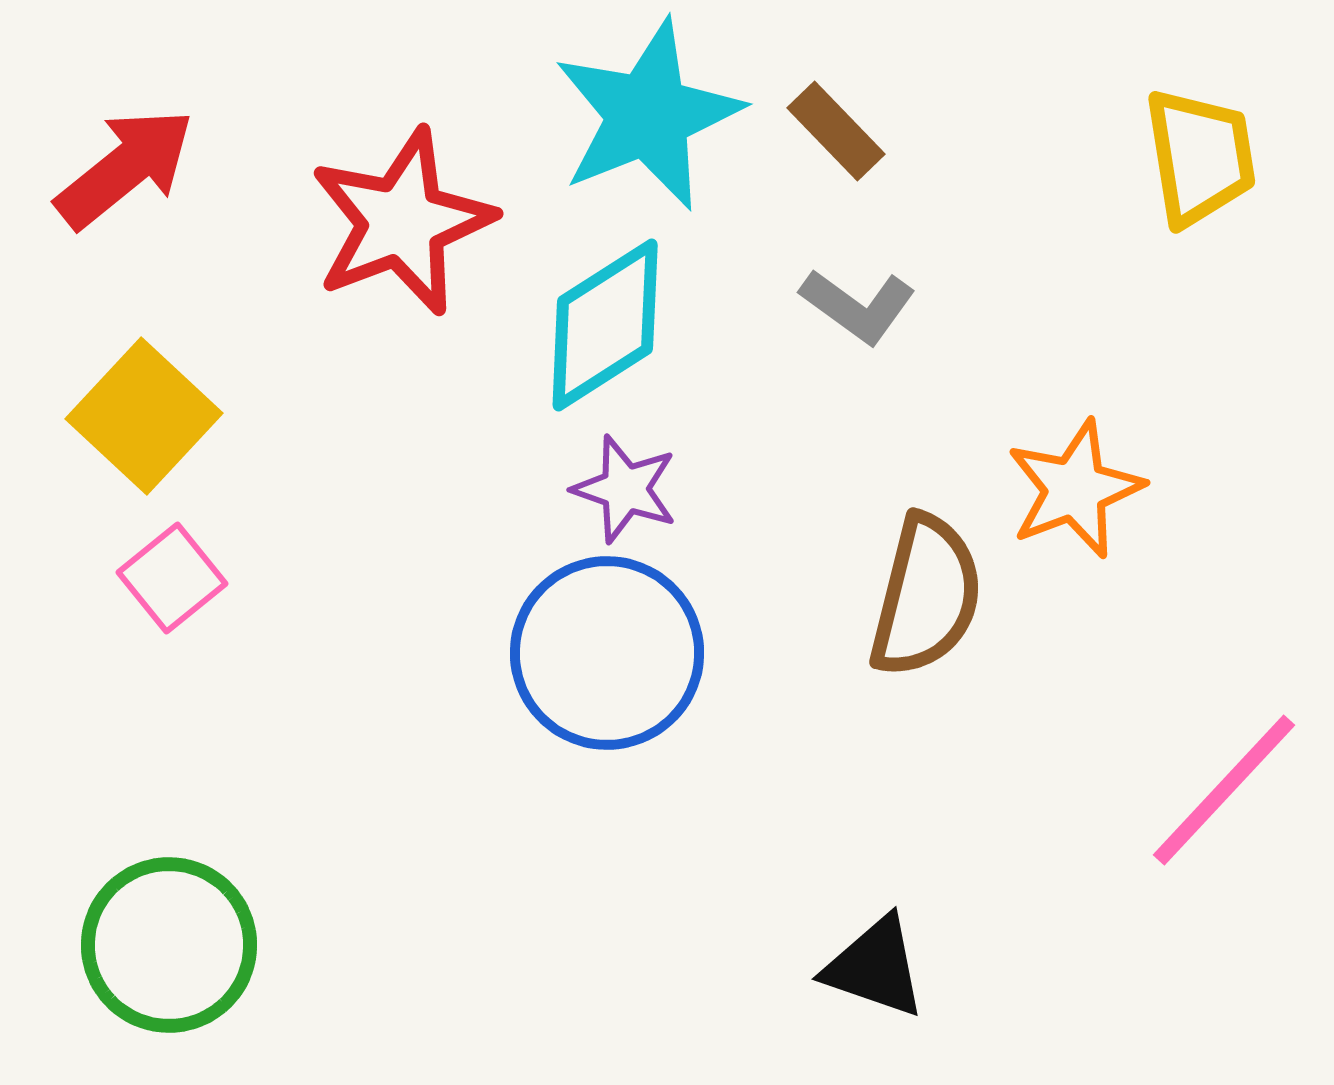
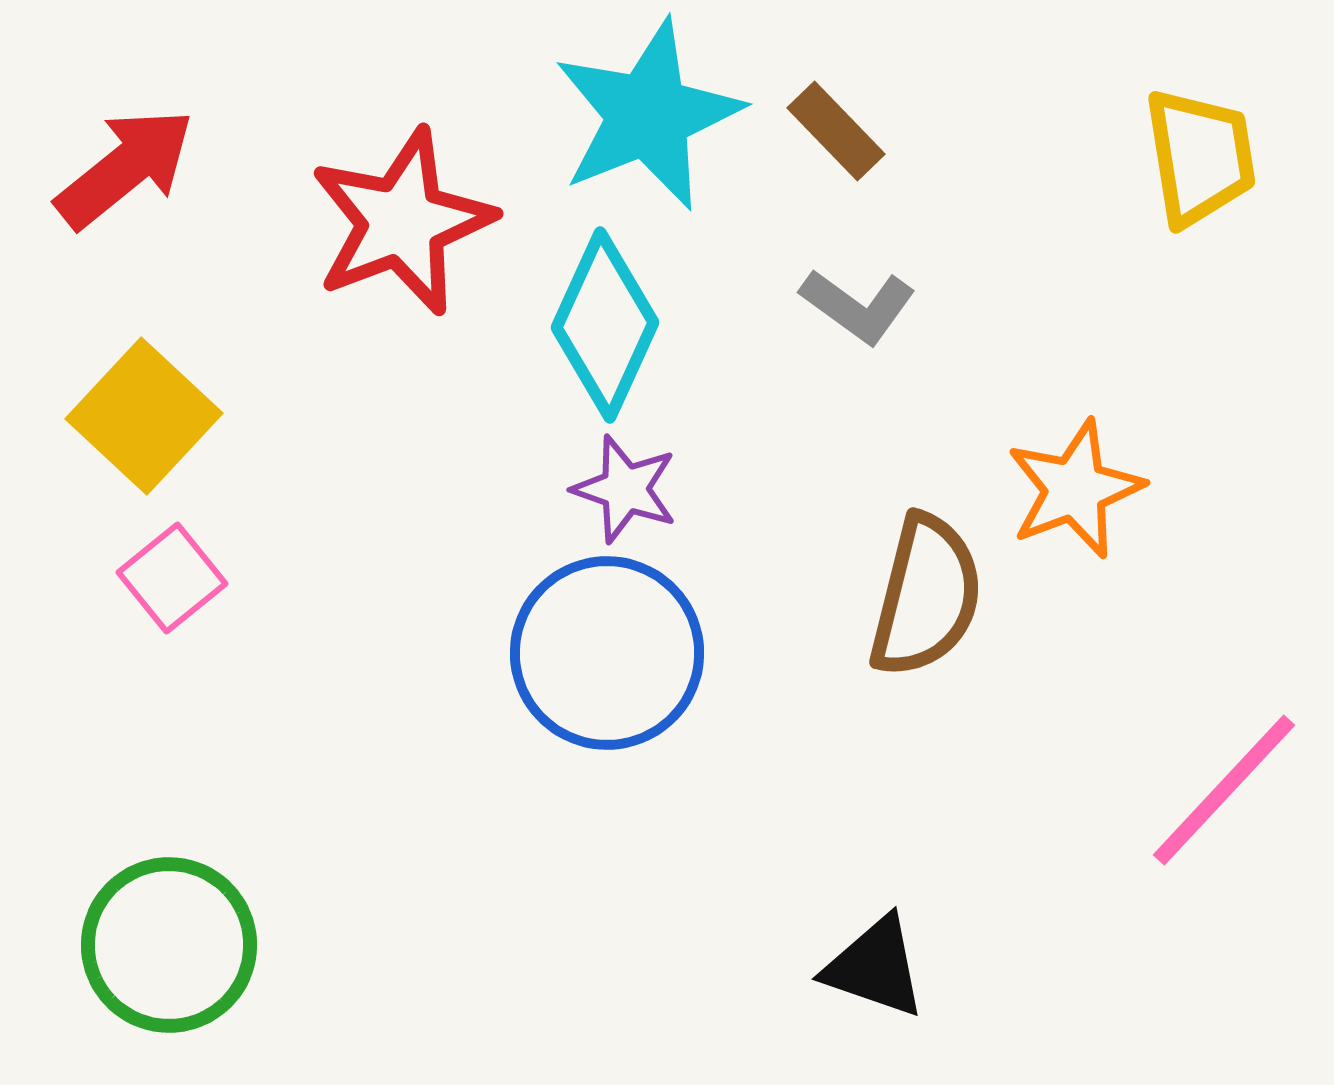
cyan diamond: rotated 33 degrees counterclockwise
